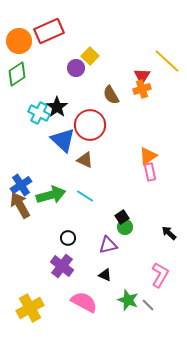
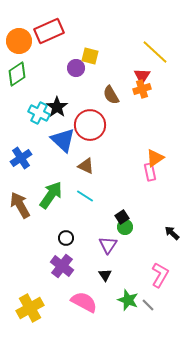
yellow square: rotated 30 degrees counterclockwise
yellow line: moved 12 px left, 9 px up
orange triangle: moved 7 px right, 2 px down
brown triangle: moved 1 px right, 6 px down
blue cross: moved 27 px up
green arrow: rotated 40 degrees counterclockwise
black arrow: moved 3 px right
black circle: moved 2 px left
purple triangle: rotated 42 degrees counterclockwise
black triangle: rotated 32 degrees clockwise
